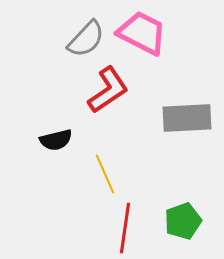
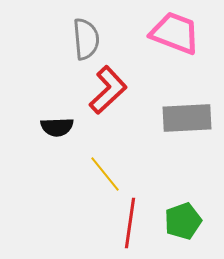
pink trapezoid: moved 33 px right; rotated 6 degrees counterclockwise
gray semicircle: rotated 48 degrees counterclockwise
red L-shape: rotated 9 degrees counterclockwise
black semicircle: moved 1 px right, 13 px up; rotated 12 degrees clockwise
yellow line: rotated 15 degrees counterclockwise
red line: moved 5 px right, 5 px up
